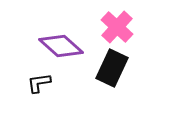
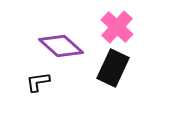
black rectangle: moved 1 px right
black L-shape: moved 1 px left, 1 px up
